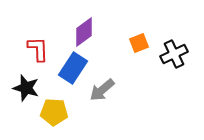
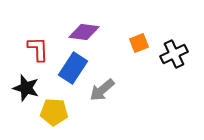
purple diamond: rotated 44 degrees clockwise
